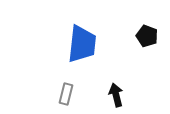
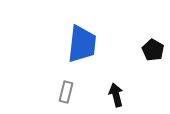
black pentagon: moved 6 px right, 14 px down; rotated 10 degrees clockwise
gray rectangle: moved 2 px up
